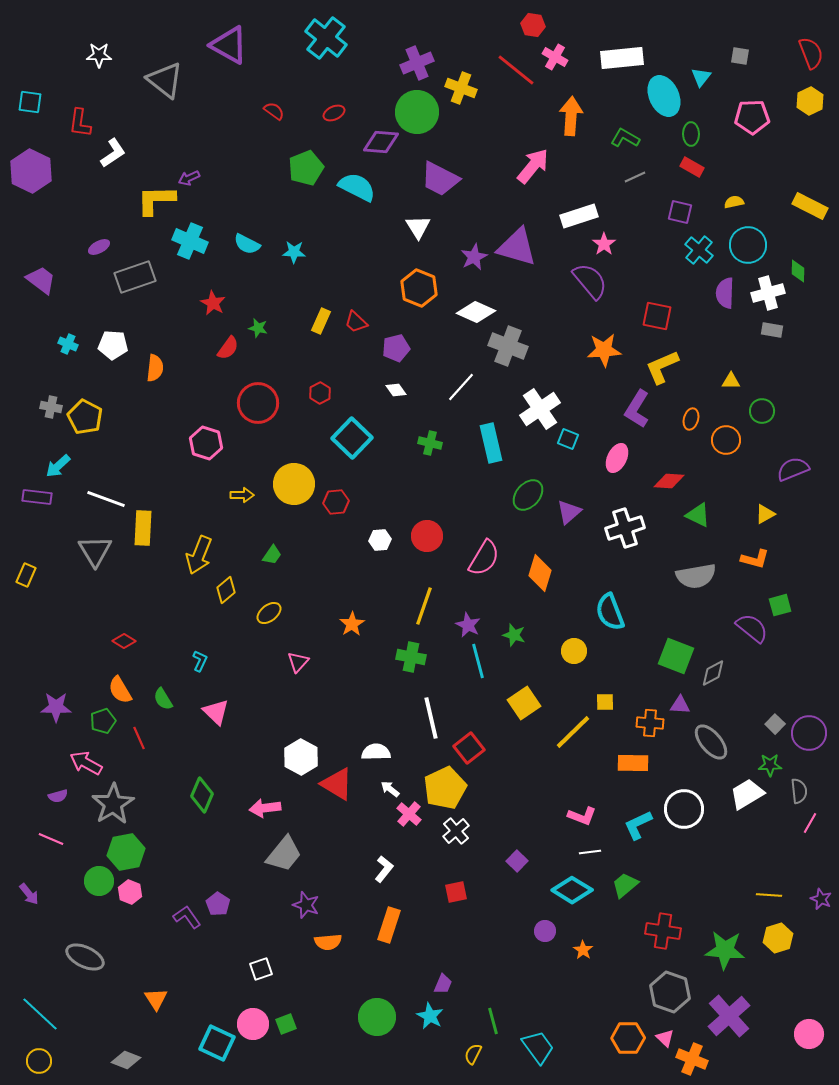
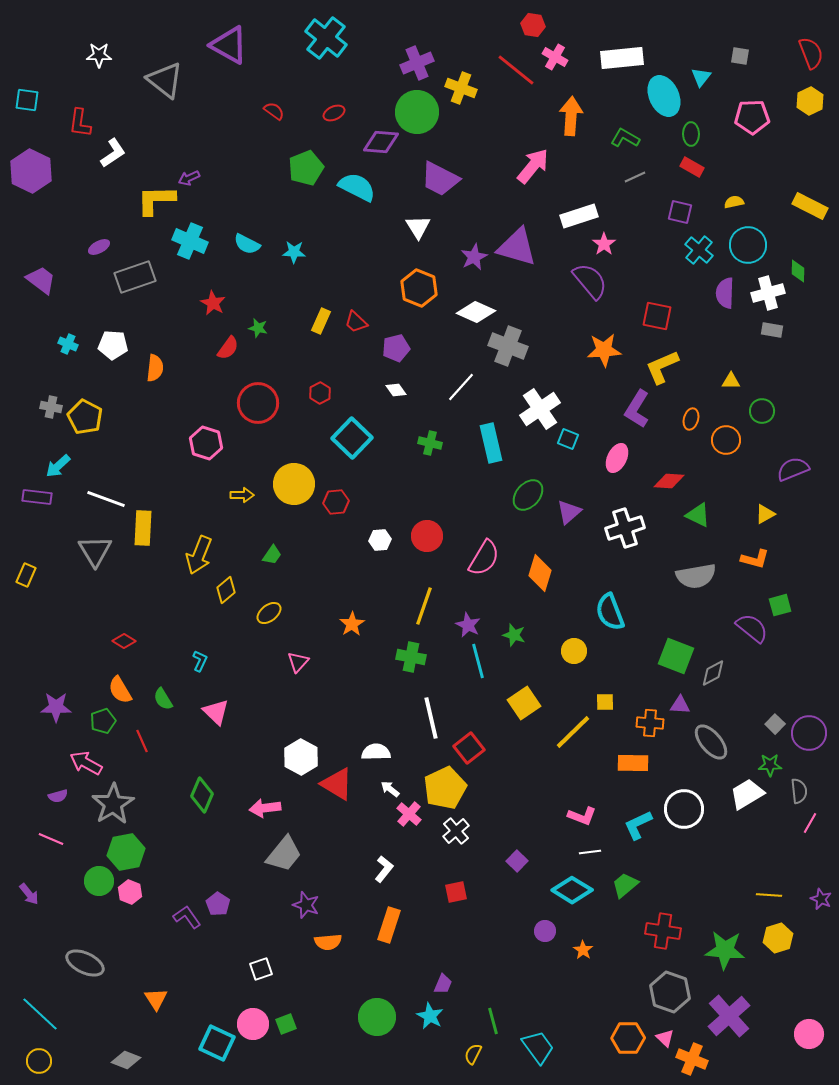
cyan square at (30, 102): moved 3 px left, 2 px up
red line at (139, 738): moved 3 px right, 3 px down
gray ellipse at (85, 957): moved 6 px down
